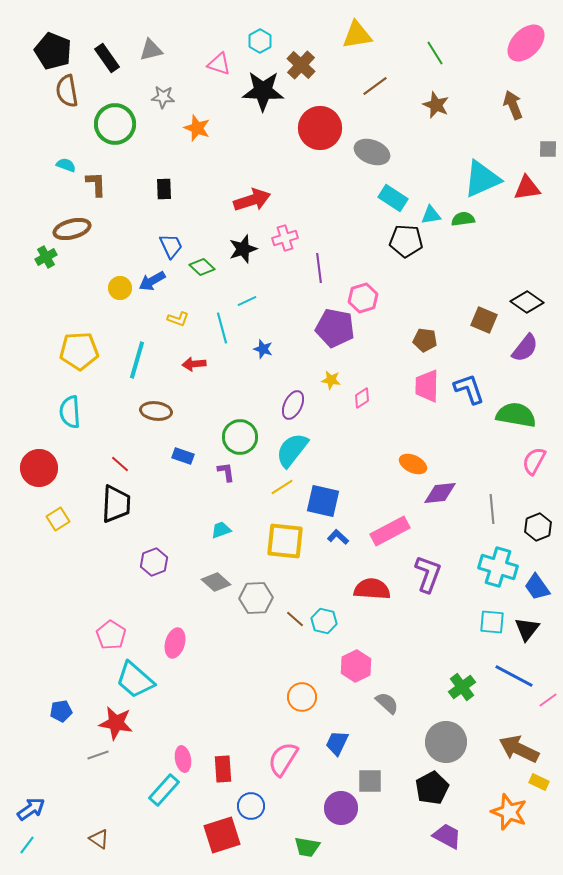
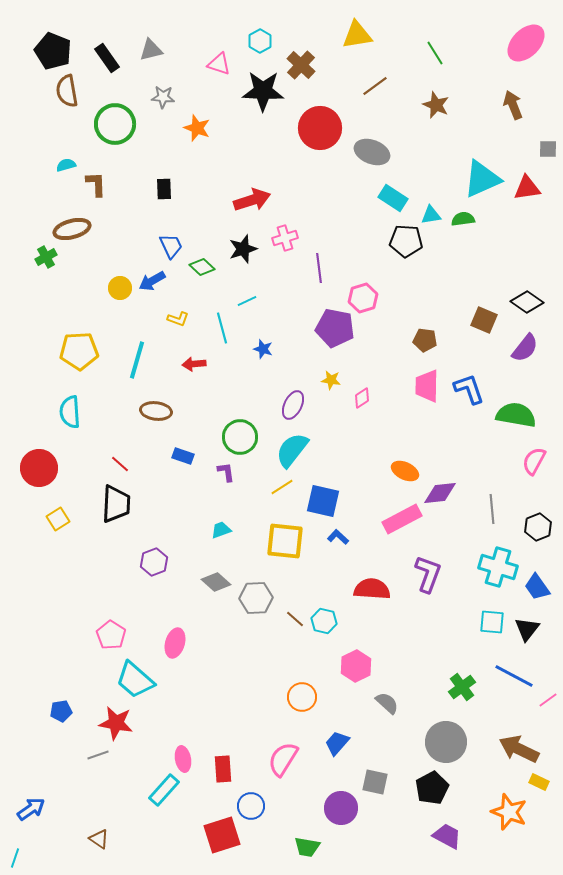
cyan semicircle at (66, 165): rotated 36 degrees counterclockwise
orange ellipse at (413, 464): moved 8 px left, 7 px down
pink rectangle at (390, 531): moved 12 px right, 12 px up
blue trapezoid at (337, 743): rotated 16 degrees clockwise
gray square at (370, 781): moved 5 px right, 1 px down; rotated 12 degrees clockwise
cyan line at (27, 845): moved 12 px left, 13 px down; rotated 18 degrees counterclockwise
